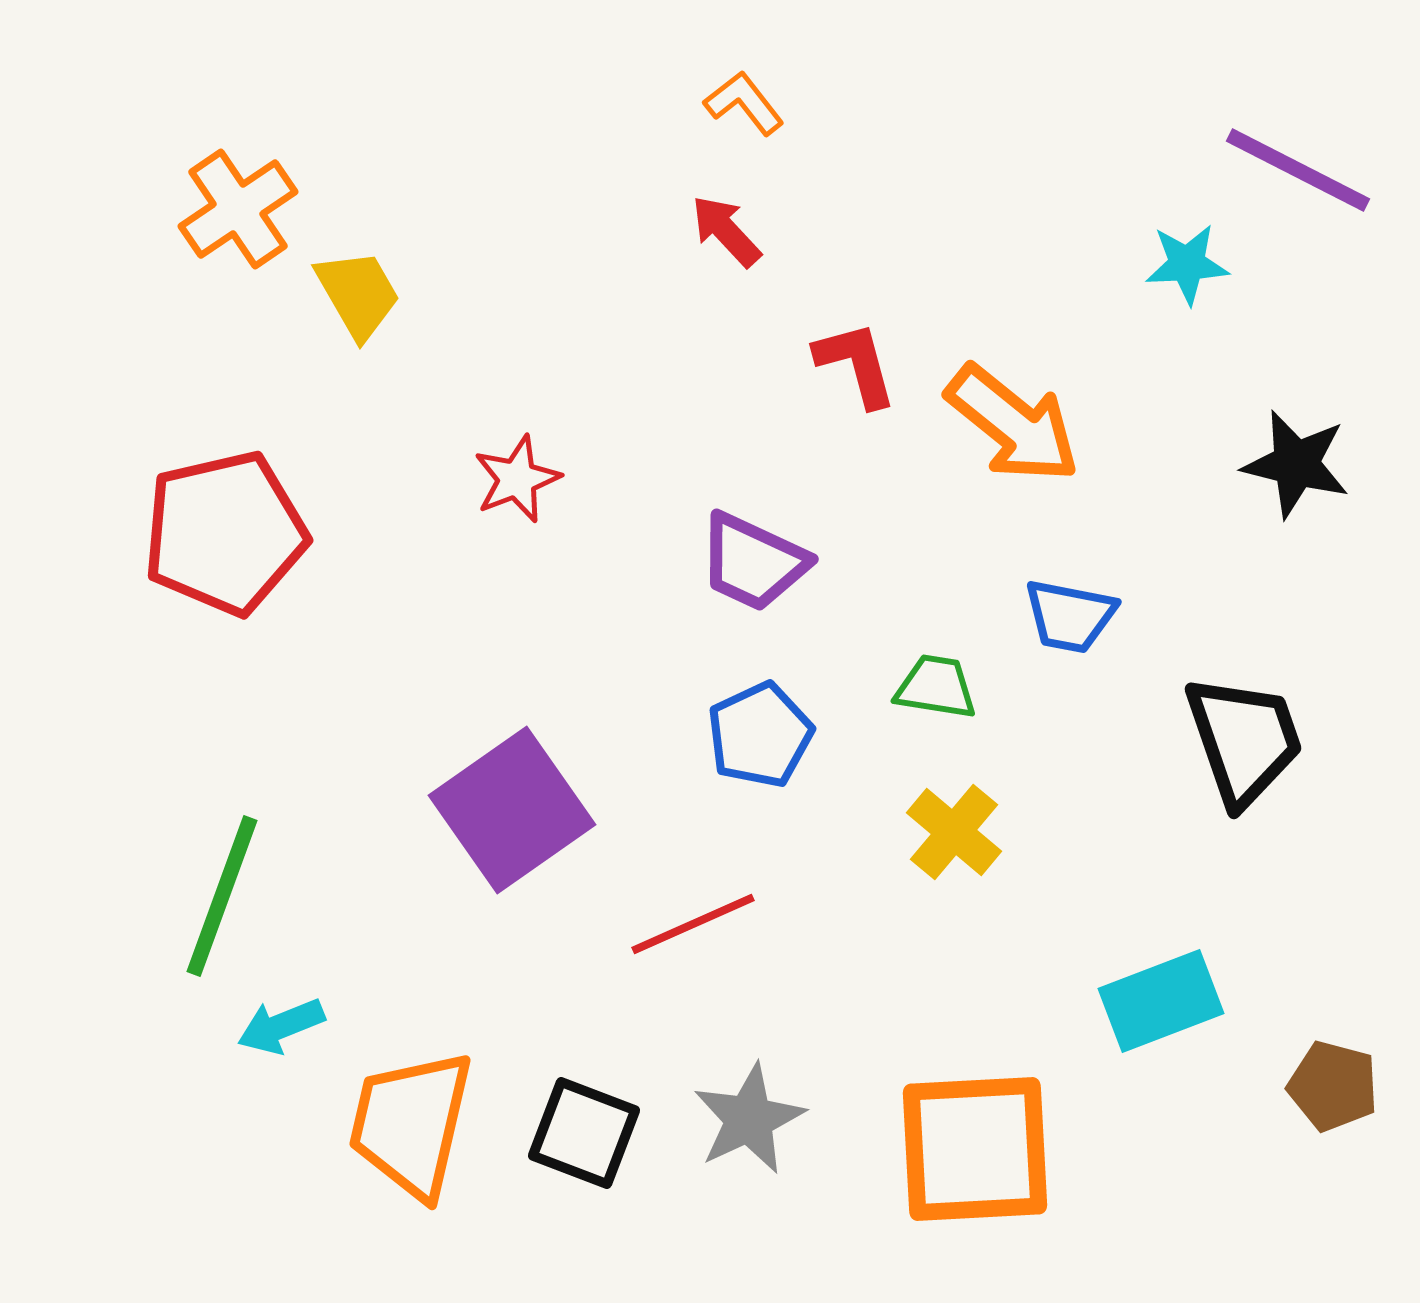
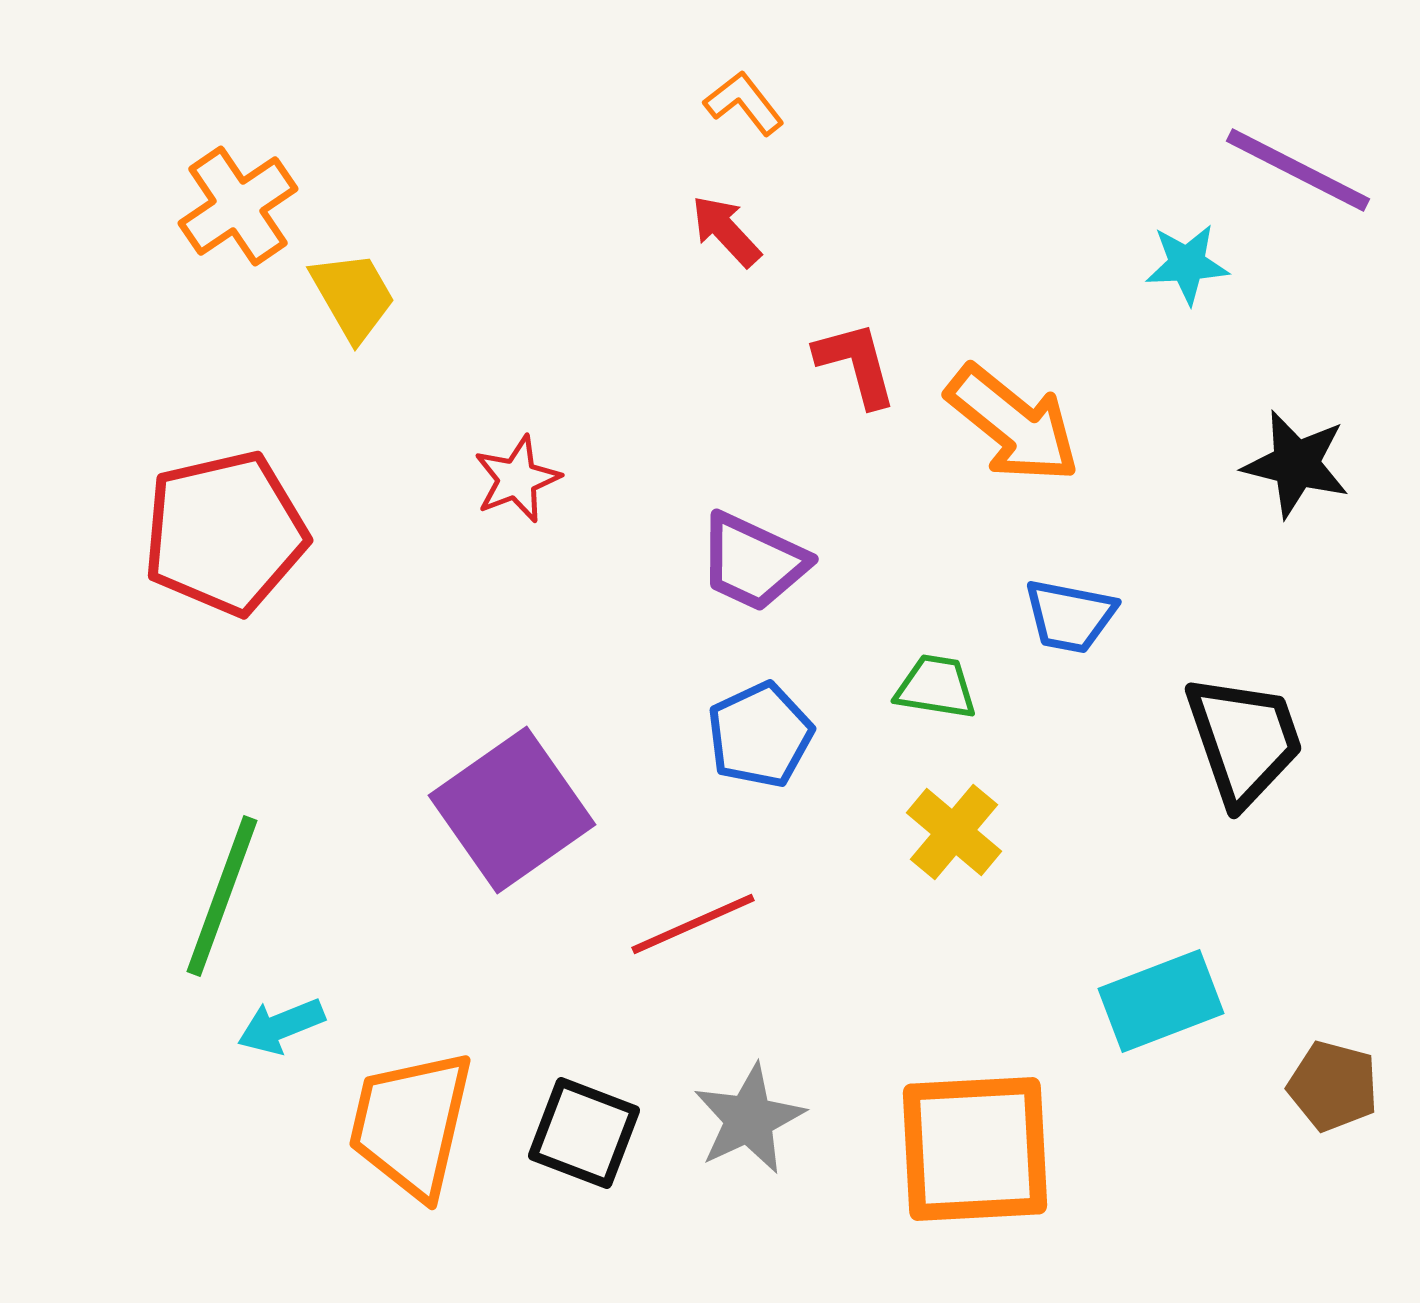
orange cross: moved 3 px up
yellow trapezoid: moved 5 px left, 2 px down
